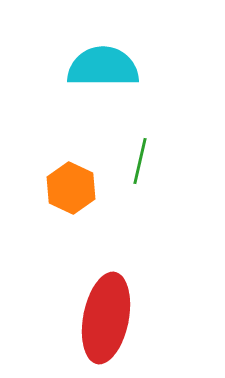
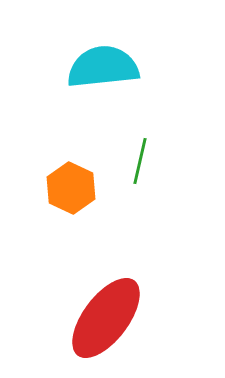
cyan semicircle: rotated 6 degrees counterclockwise
red ellipse: rotated 26 degrees clockwise
